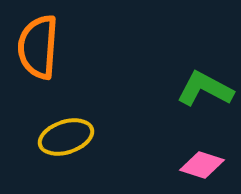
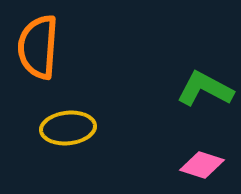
yellow ellipse: moved 2 px right, 9 px up; rotated 12 degrees clockwise
